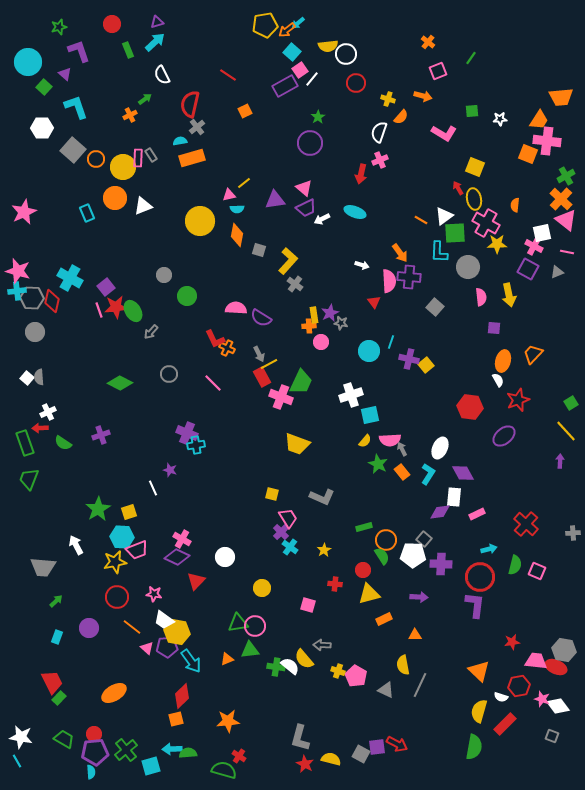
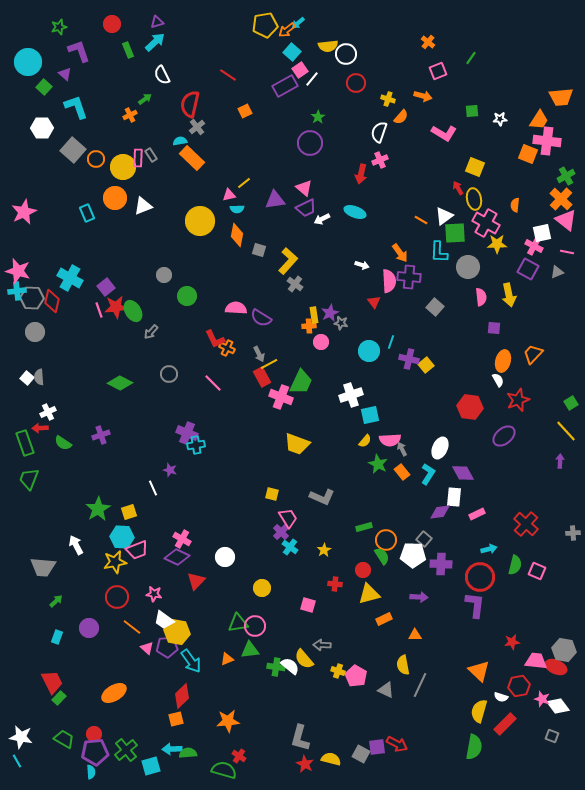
orange rectangle at (192, 158): rotated 60 degrees clockwise
